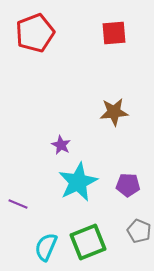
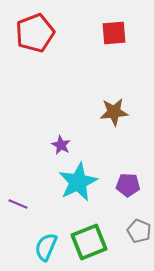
green square: moved 1 px right
